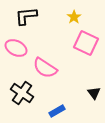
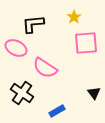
black L-shape: moved 7 px right, 8 px down
pink square: rotated 30 degrees counterclockwise
